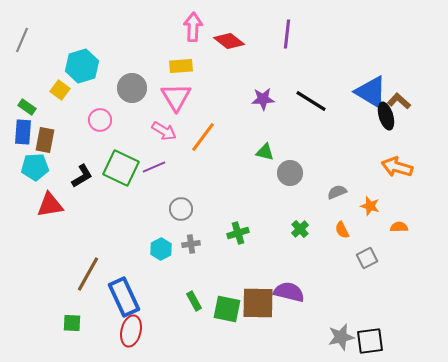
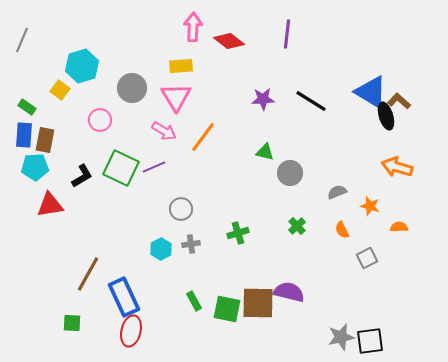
blue rectangle at (23, 132): moved 1 px right, 3 px down
green cross at (300, 229): moved 3 px left, 3 px up
